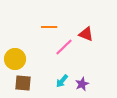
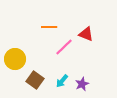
brown square: moved 12 px right, 3 px up; rotated 30 degrees clockwise
